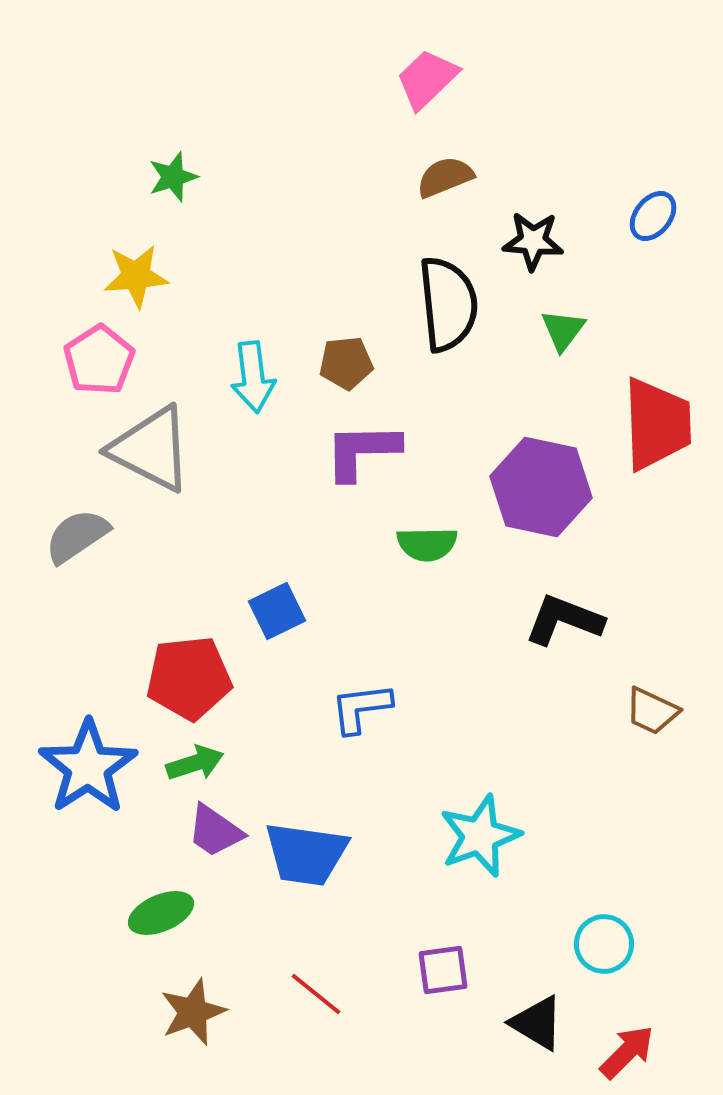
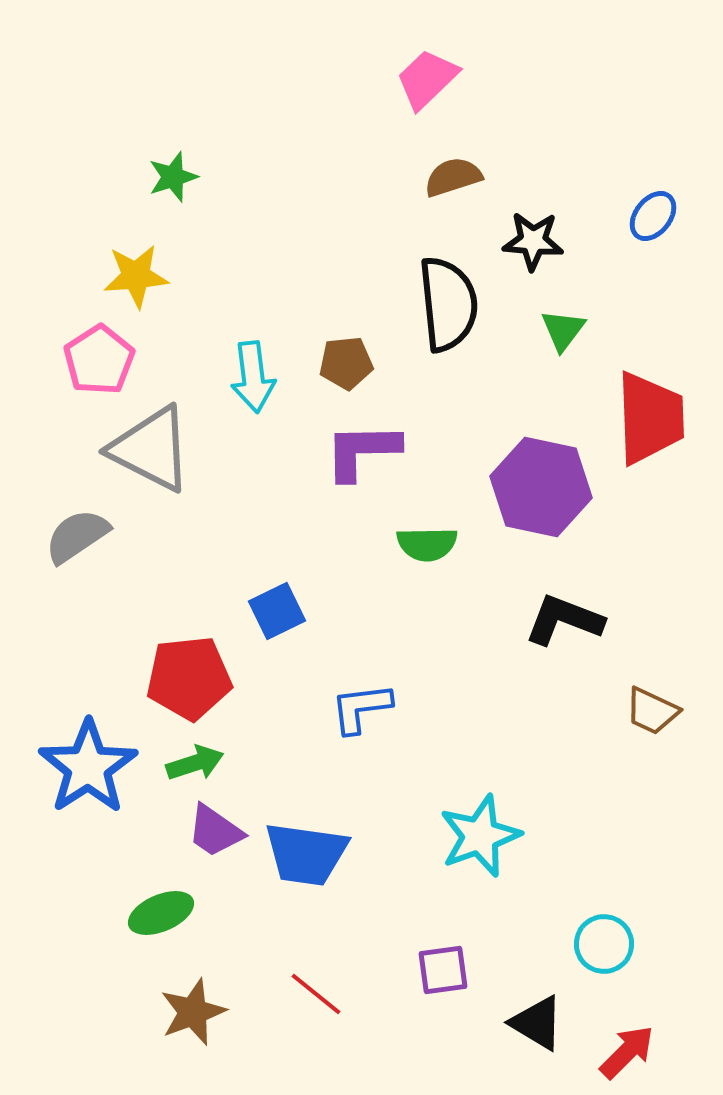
brown semicircle: moved 8 px right; rotated 4 degrees clockwise
red trapezoid: moved 7 px left, 6 px up
